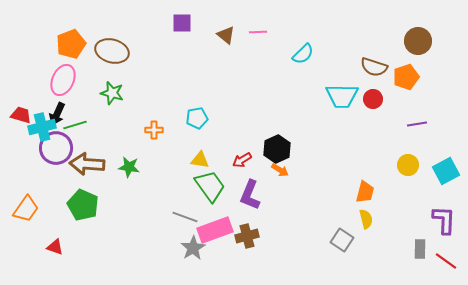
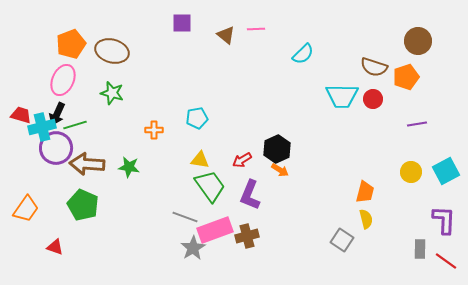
pink line at (258, 32): moved 2 px left, 3 px up
yellow circle at (408, 165): moved 3 px right, 7 px down
